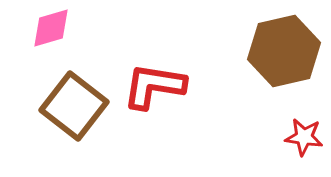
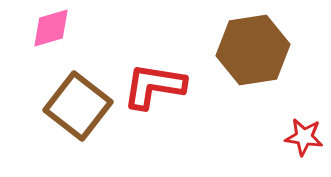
brown hexagon: moved 31 px left, 1 px up; rotated 4 degrees clockwise
brown square: moved 4 px right
